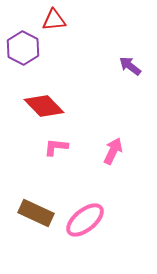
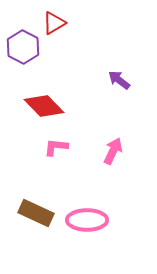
red triangle: moved 3 px down; rotated 25 degrees counterclockwise
purple hexagon: moved 1 px up
purple arrow: moved 11 px left, 14 px down
pink ellipse: moved 2 px right; rotated 39 degrees clockwise
